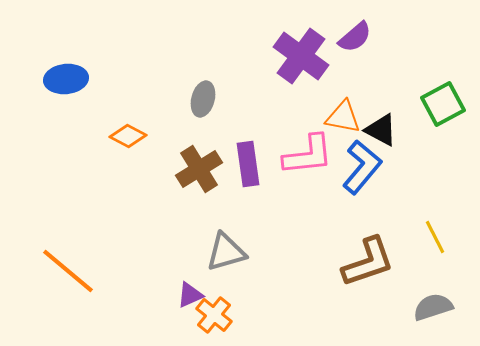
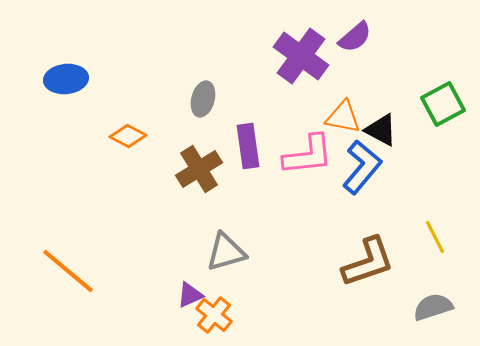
purple rectangle: moved 18 px up
